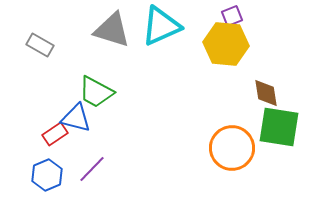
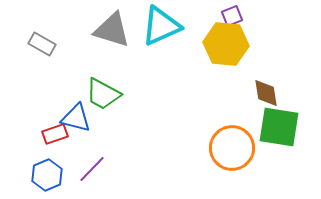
gray rectangle: moved 2 px right, 1 px up
green trapezoid: moved 7 px right, 2 px down
red rectangle: rotated 15 degrees clockwise
